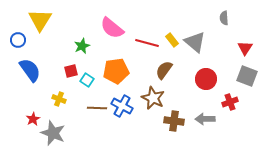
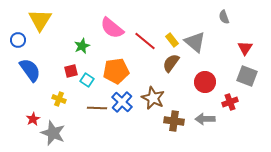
gray semicircle: moved 1 px up; rotated 16 degrees counterclockwise
red line: moved 2 px left, 2 px up; rotated 25 degrees clockwise
brown semicircle: moved 7 px right, 7 px up
red circle: moved 1 px left, 3 px down
blue cross: moved 4 px up; rotated 15 degrees clockwise
